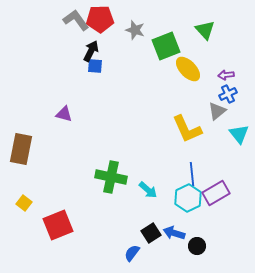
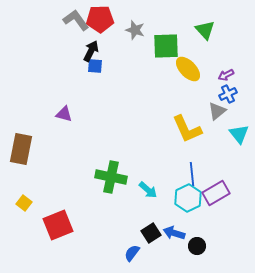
green square: rotated 20 degrees clockwise
purple arrow: rotated 21 degrees counterclockwise
